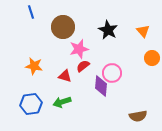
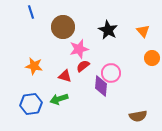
pink circle: moved 1 px left
green arrow: moved 3 px left, 3 px up
